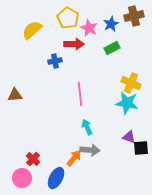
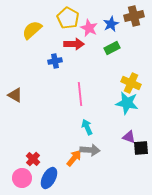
brown triangle: rotated 35 degrees clockwise
blue ellipse: moved 7 px left
